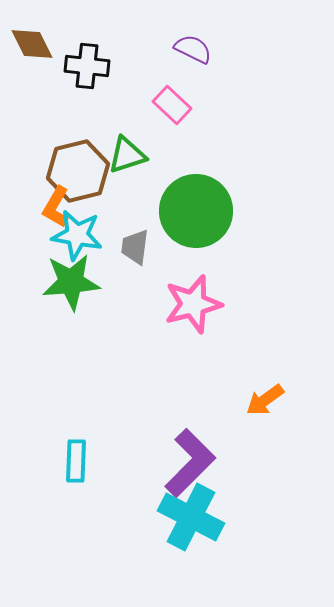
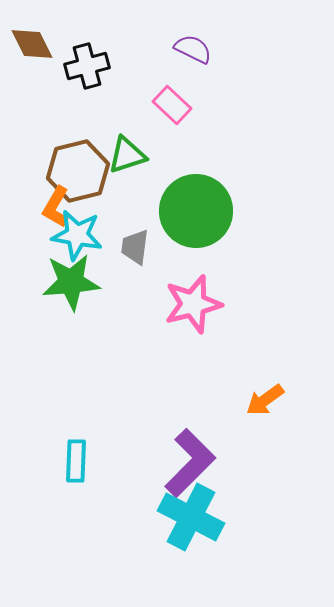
black cross: rotated 21 degrees counterclockwise
